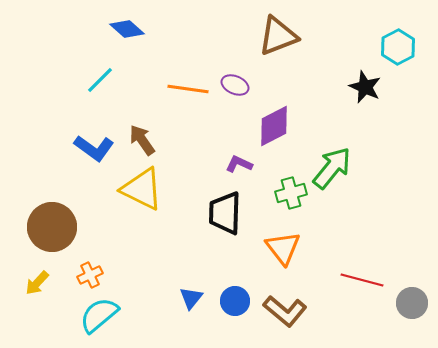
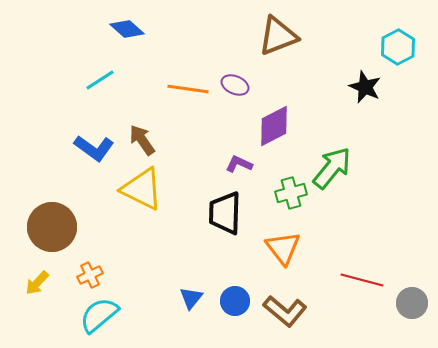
cyan line: rotated 12 degrees clockwise
